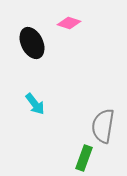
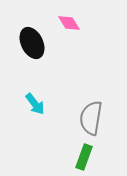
pink diamond: rotated 40 degrees clockwise
gray semicircle: moved 12 px left, 8 px up
green rectangle: moved 1 px up
